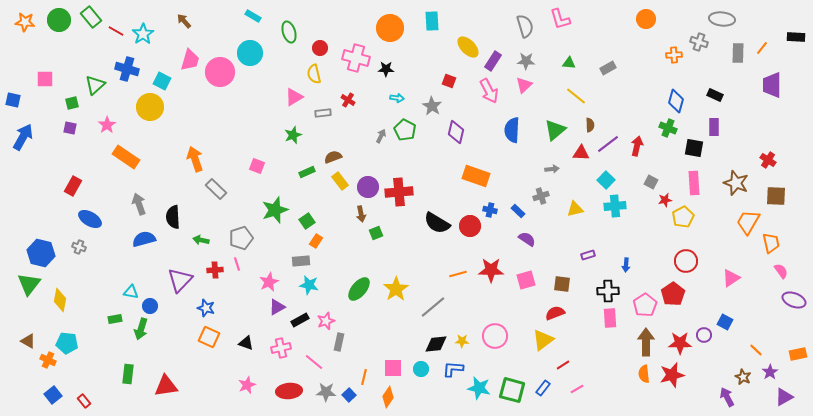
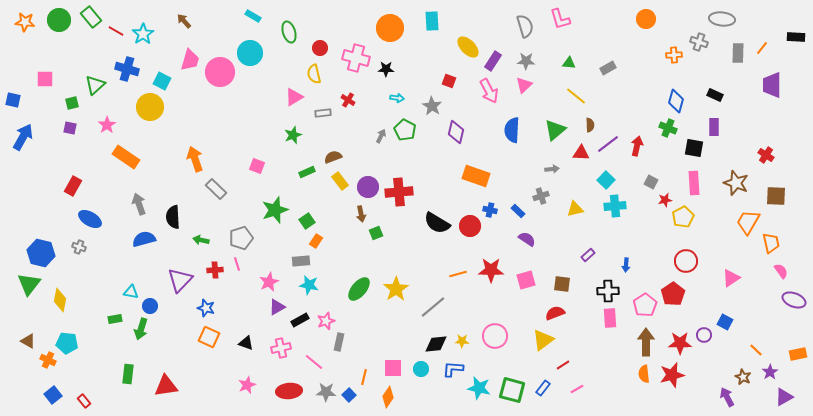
red cross at (768, 160): moved 2 px left, 5 px up
purple rectangle at (588, 255): rotated 24 degrees counterclockwise
